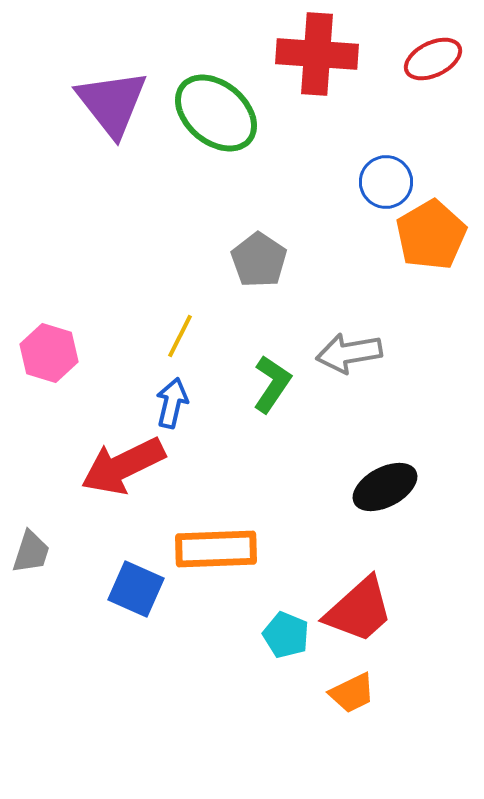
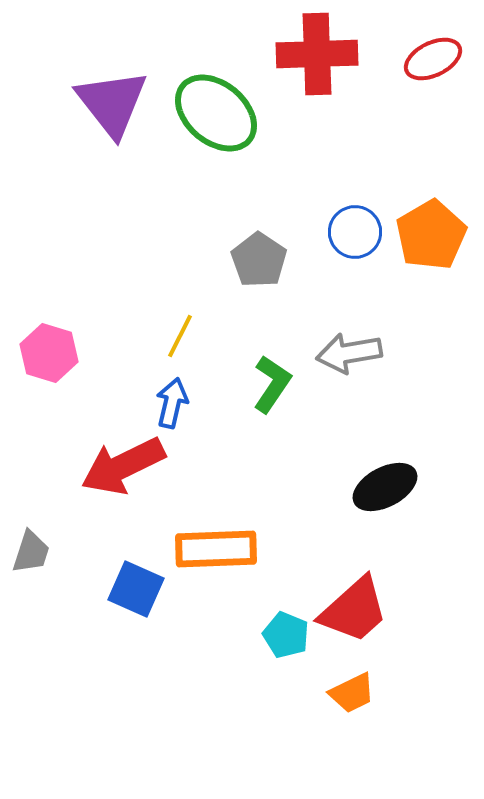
red cross: rotated 6 degrees counterclockwise
blue circle: moved 31 px left, 50 px down
red trapezoid: moved 5 px left
